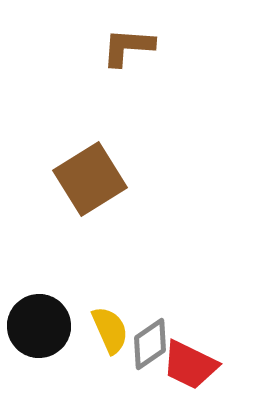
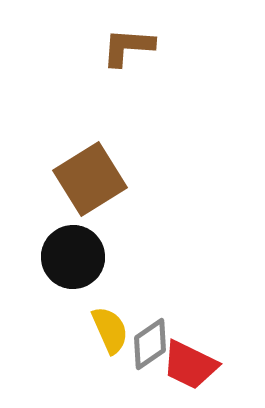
black circle: moved 34 px right, 69 px up
